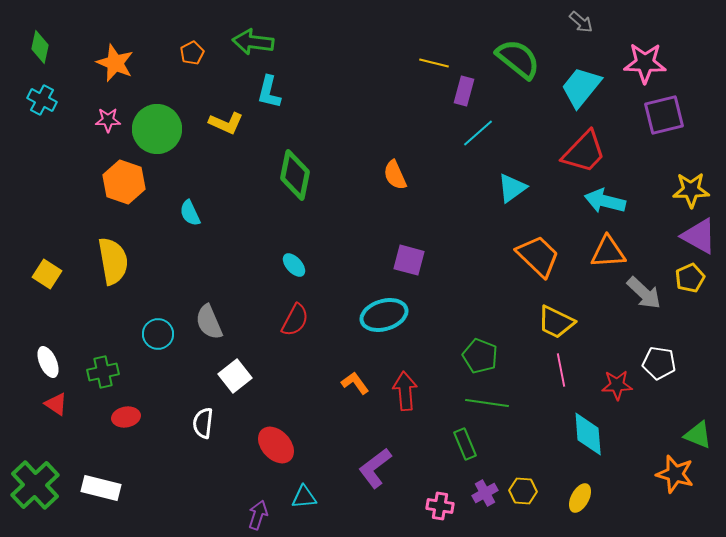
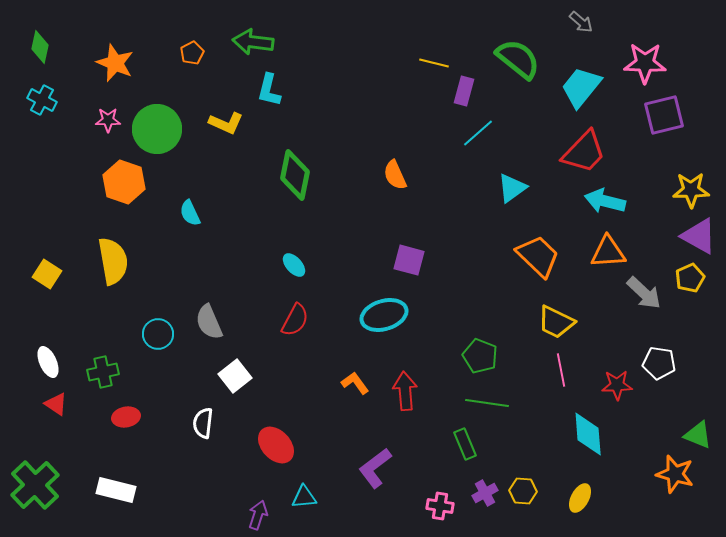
cyan L-shape at (269, 92): moved 2 px up
white rectangle at (101, 488): moved 15 px right, 2 px down
